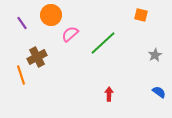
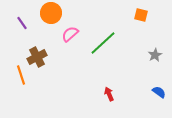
orange circle: moved 2 px up
red arrow: rotated 24 degrees counterclockwise
